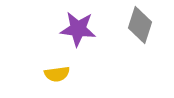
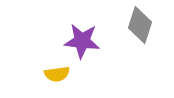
purple star: moved 4 px right, 12 px down
